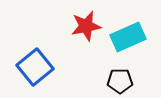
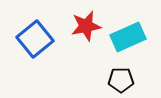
blue square: moved 28 px up
black pentagon: moved 1 px right, 1 px up
